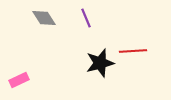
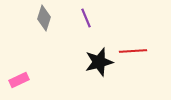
gray diamond: rotated 50 degrees clockwise
black star: moved 1 px left, 1 px up
